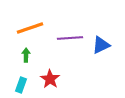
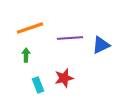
red star: moved 14 px right, 1 px up; rotated 24 degrees clockwise
cyan rectangle: moved 17 px right; rotated 42 degrees counterclockwise
